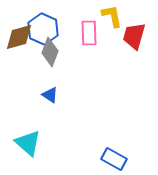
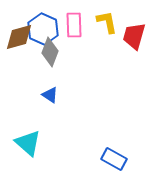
yellow L-shape: moved 5 px left, 6 px down
pink rectangle: moved 15 px left, 8 px up
